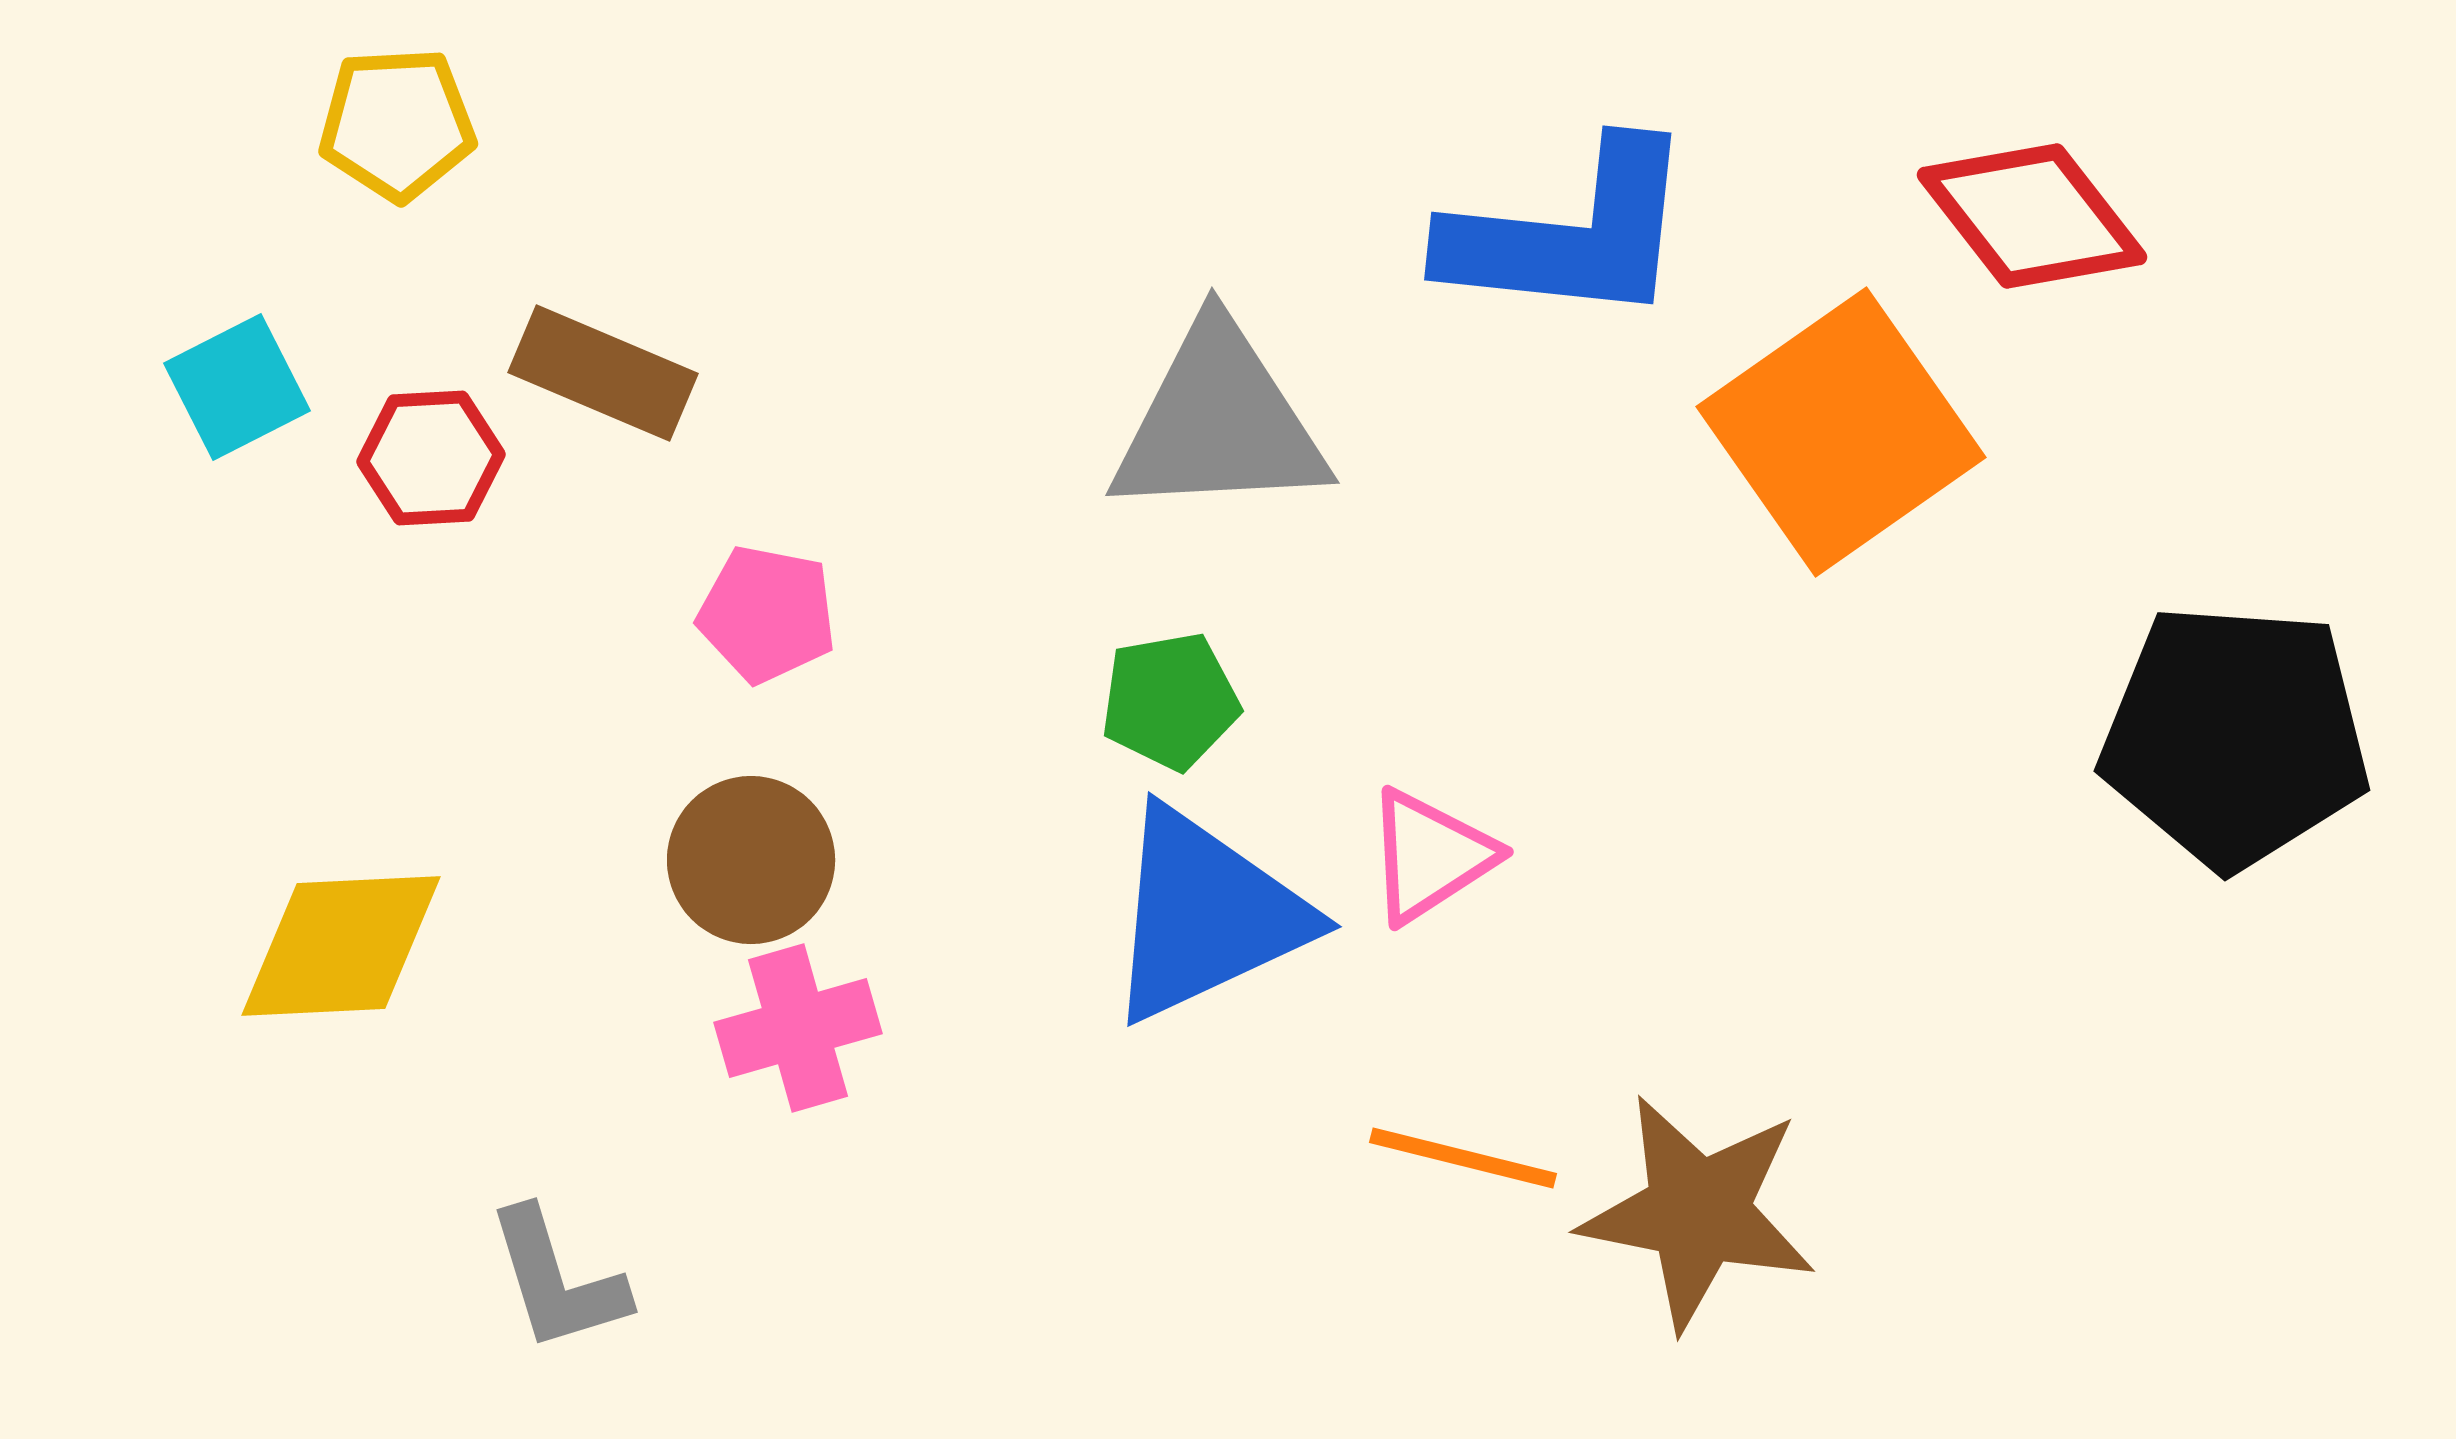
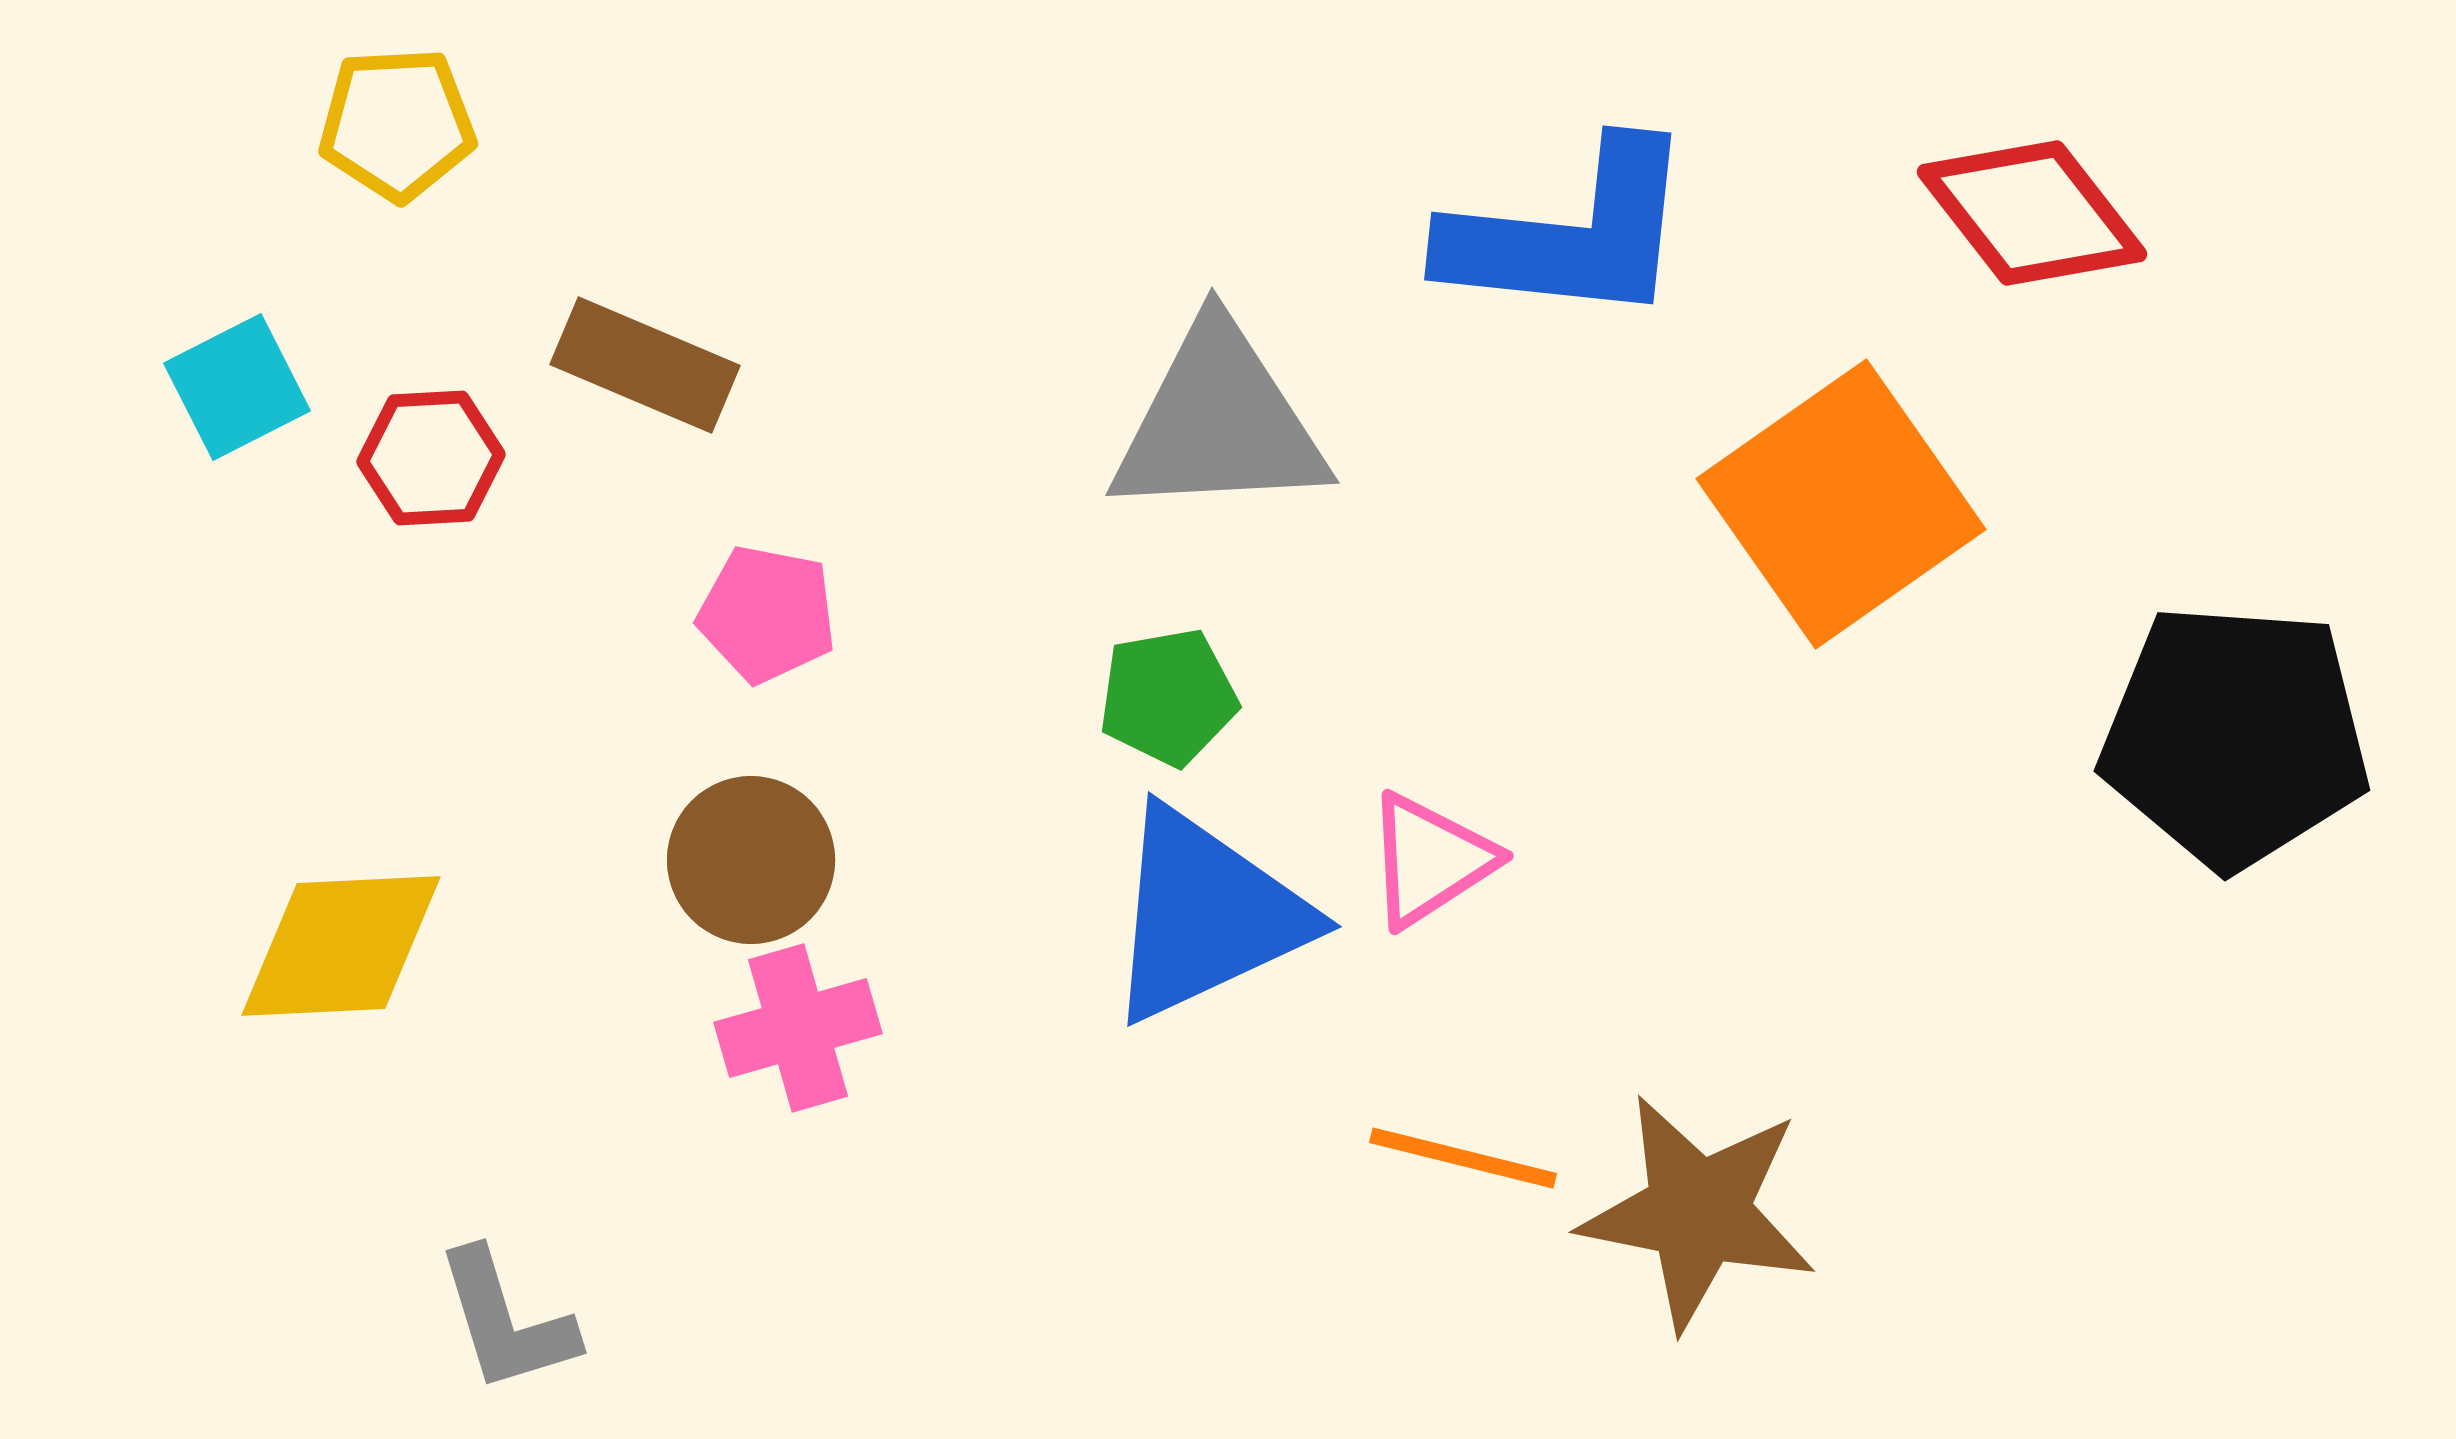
red diamond: moved 3 px up
brown rectangle: moved 42 px right, 8 px up
orange square: moved 72 px down
green pentagon: moved 2 px left, 4 px up
pink triangle: moved 4 px down
gray L-shape: moved 51 px left, 41 px down
